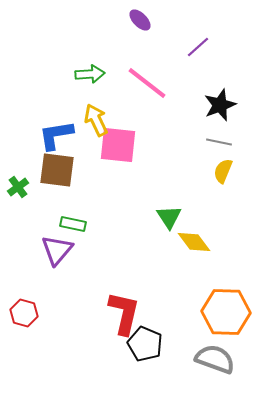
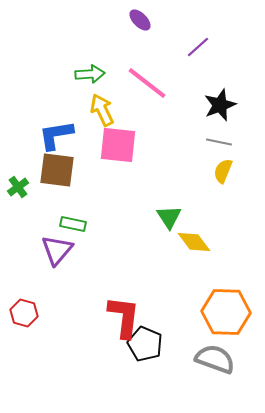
yellow arrow: moved 6 px right, 10 px up
red L-shape: moved 4 px down; rotated 6 degrees counterclockwise
